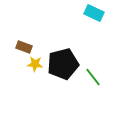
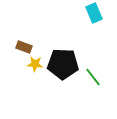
cyan rectangle: rotated 42 degrees clockwise
black pentagon: rotated 16 degrees clockwise
